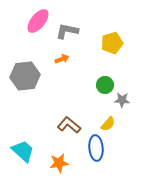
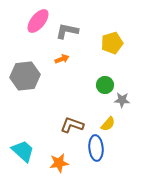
brown L-shape: moved 3 px right; rotated 20 degrees counterclockwise
